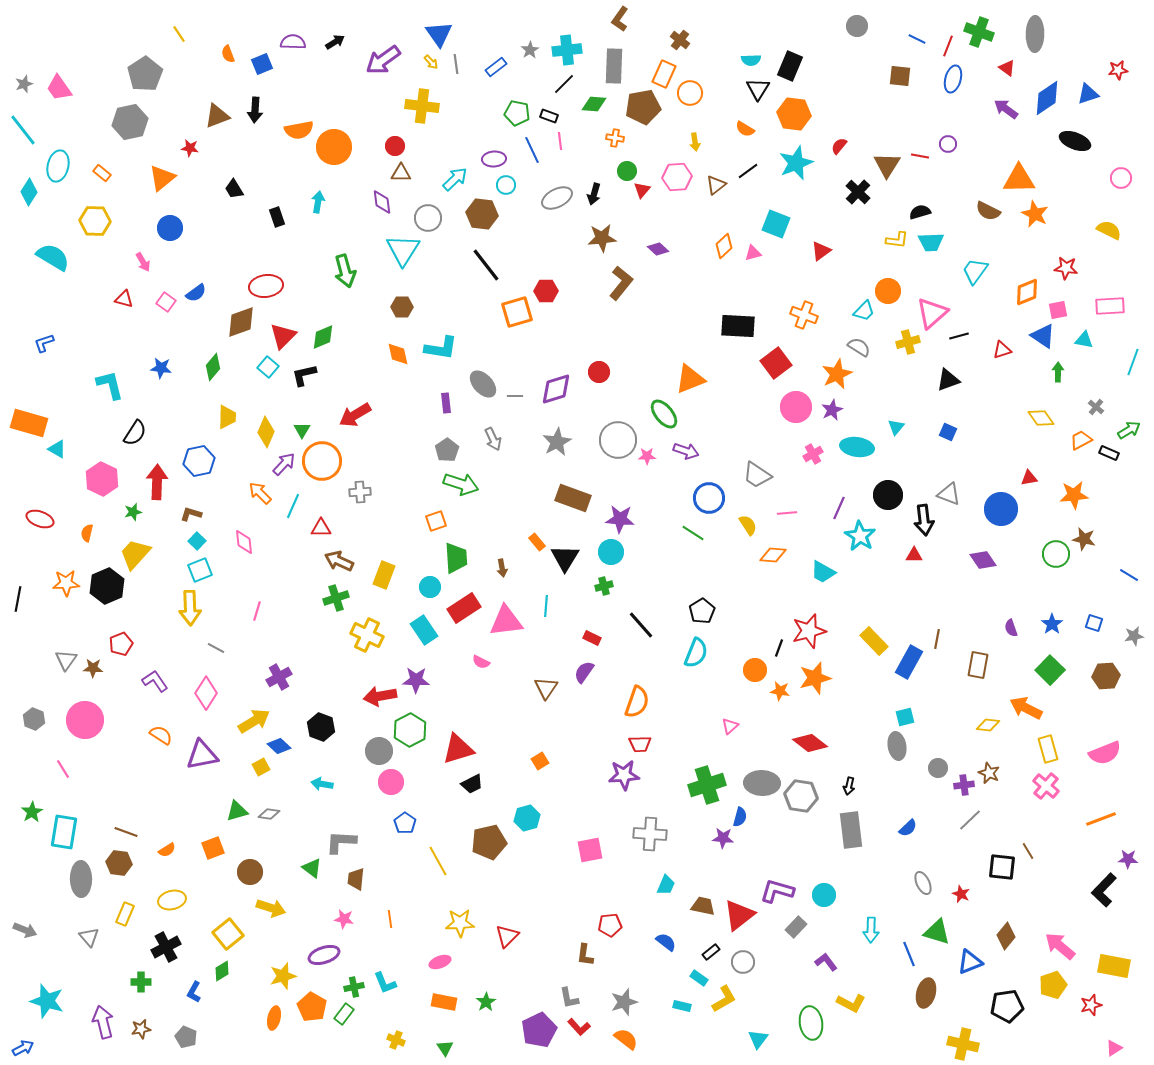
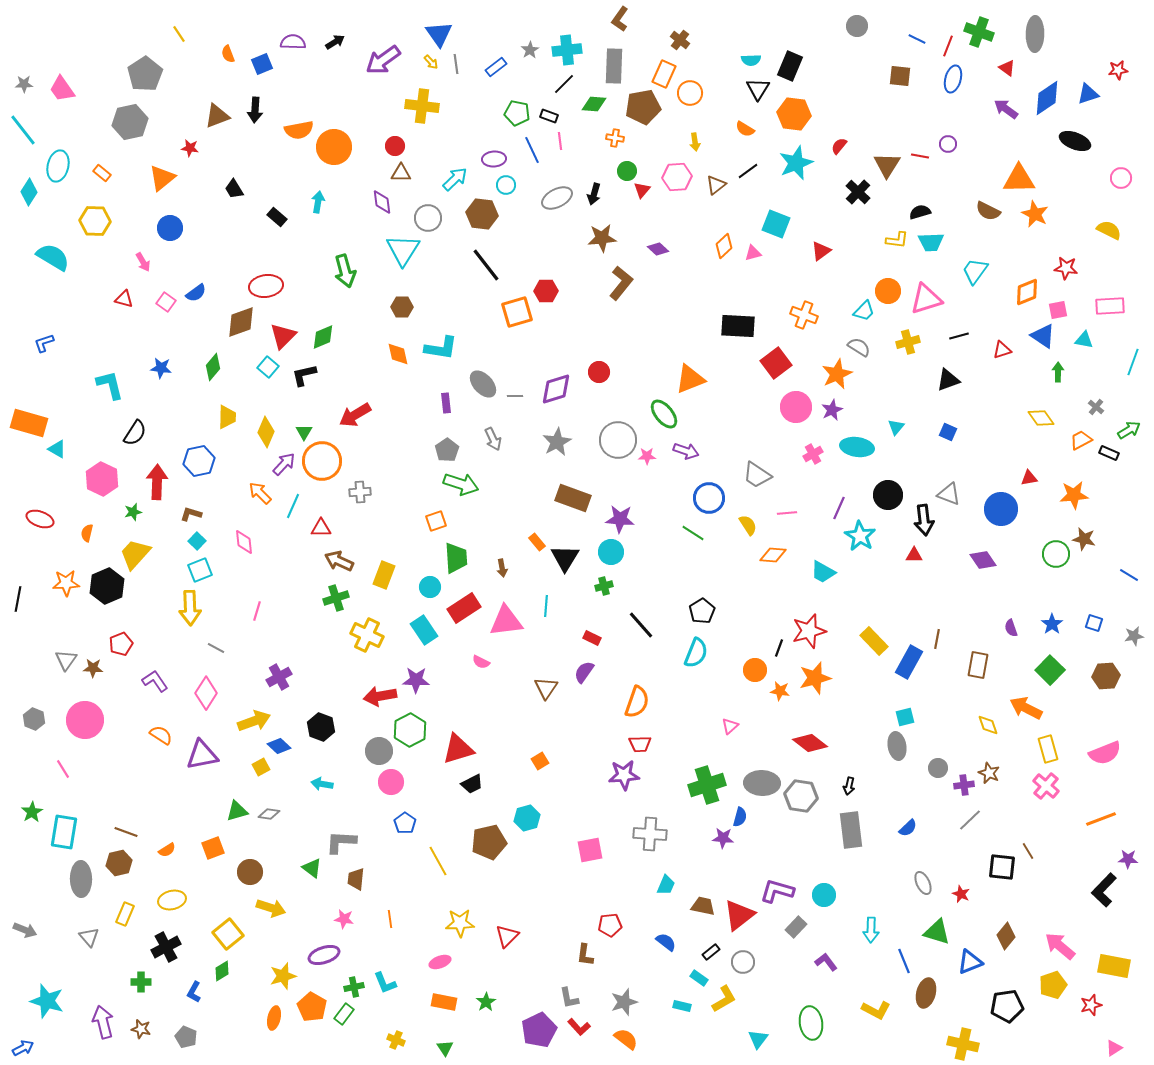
gray star at (24, 84): rotated 18 degrees clockwise
pink trapezoid at (59, 88): moved 3 px right, 1 px down
black rectangle at (277, 217): rotated 30 degrees counterclockwise
pink triangle at (932, 313): moved 6 px left, 14 px up; rotated 24 degrees clockwise
green triangle at (302, 430): moved 2 px right, 2 px down
yellow arrow at (254, 721): rotated 12 degrees clockwise
yellow diamond at (988, 725): rotated 65 degrees clockwise
brown hexagon at (119, 863): rotated 20 degrees counterclockwise
blue line at (909, 954): moved 5 px left, 7 px down
yellow L-shape at (851, 1003): moved 25 px right, 7 px down
brown star at (141, 1029): rotated 24 degrees clockwise
